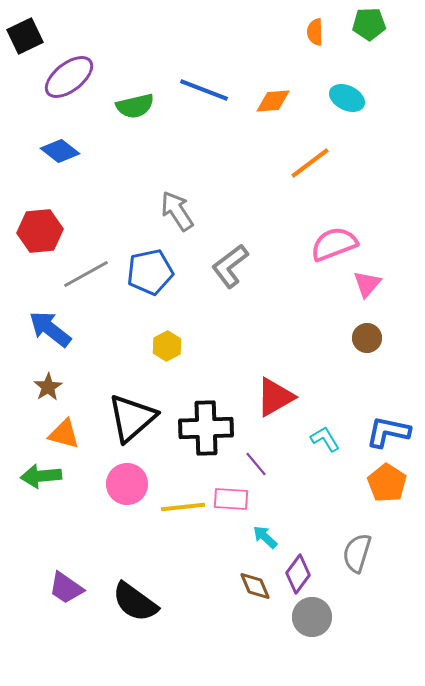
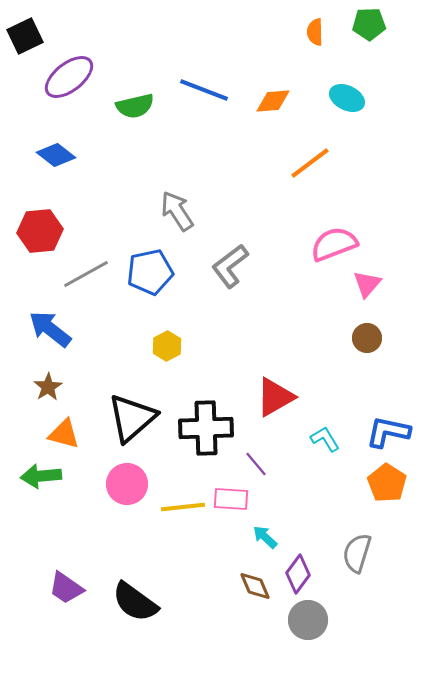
blue diamond: moved 4 px left, 4 px down
gray circle: moved 4 px left, 3 px down
